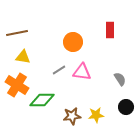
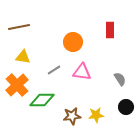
brown line: moved 2 px right, 6 px up
gray line: moved 5 px left
orange cross: rotated 15 degrees clockwise
